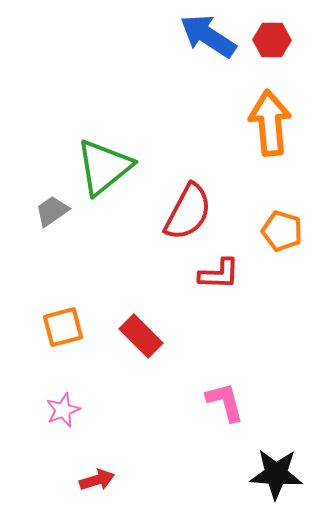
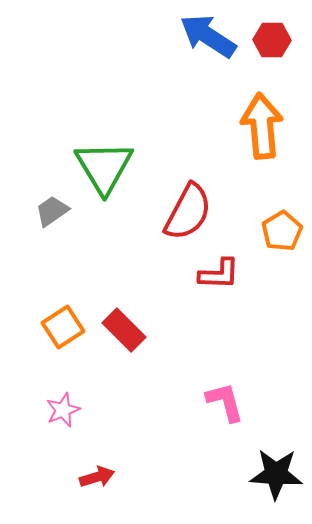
orange arrow: moved 8 px left, 3 px down
green triangle: rotated 22 degrees counterclockwise
orange pentagon: rotated 24 degrees clockwise
orange square: rotated 18 degrees counterclockwise
red rectangle: moved 17 px left, 6 px up
red arrow: moved 3 px up
